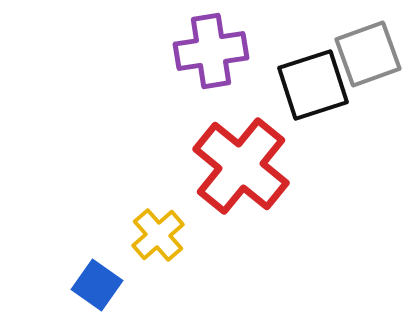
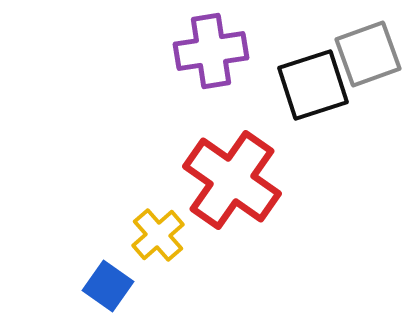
red cross: moved 9 px left, 14 px down; rotated 4 degrees counterclockwise
blue square: moved 11 px right, 1 px down
